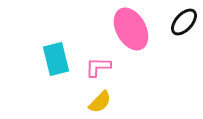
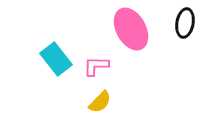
black ellipse: moved 1 px right, 1 px down; rotated 32 degrees counterclockwise
cyan rectangle: rotated 24 degrees counterclockwise
pink L-shape: moved 2 px left, 1 px up
